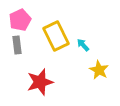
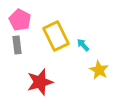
pink pentagon: rotated 20 degrees counterclockwise
